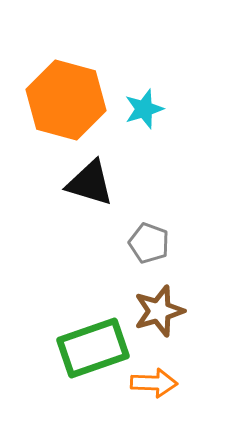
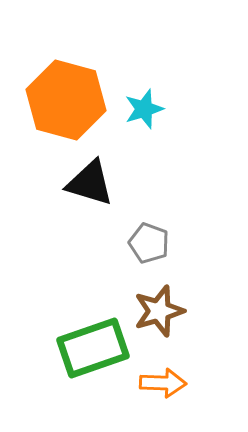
orange arrow: moved 9 px right
